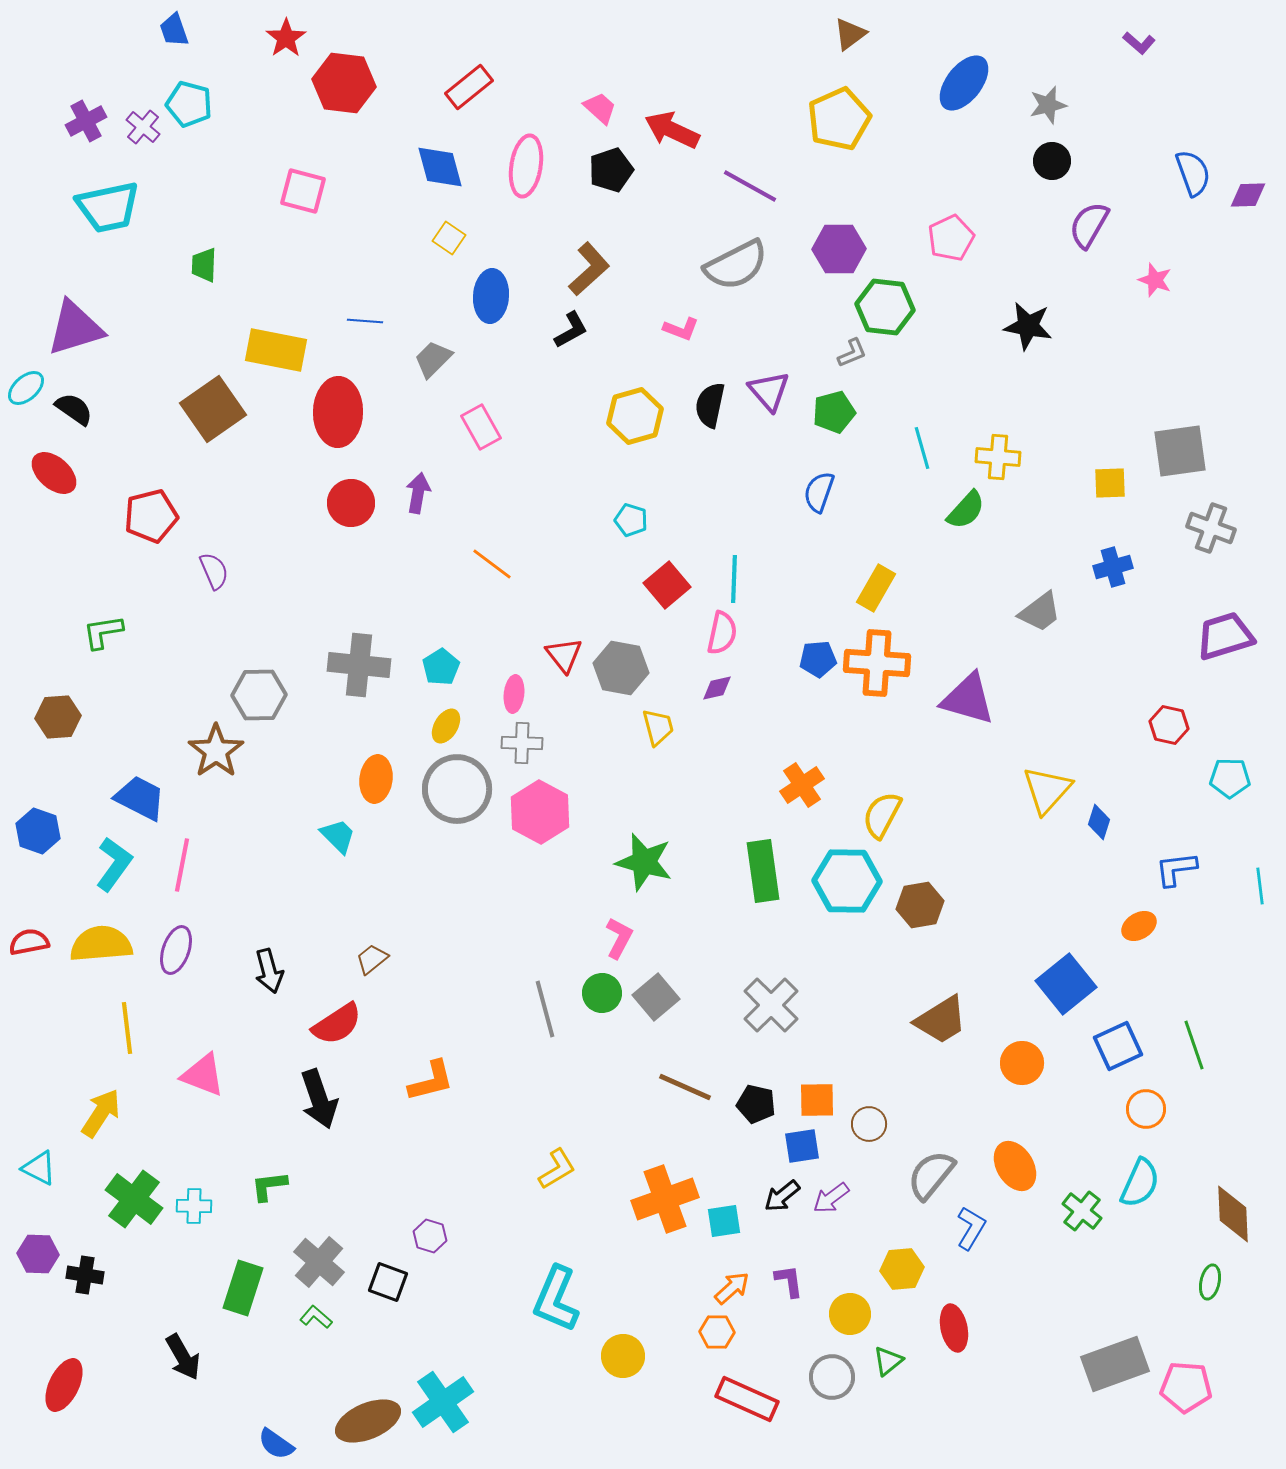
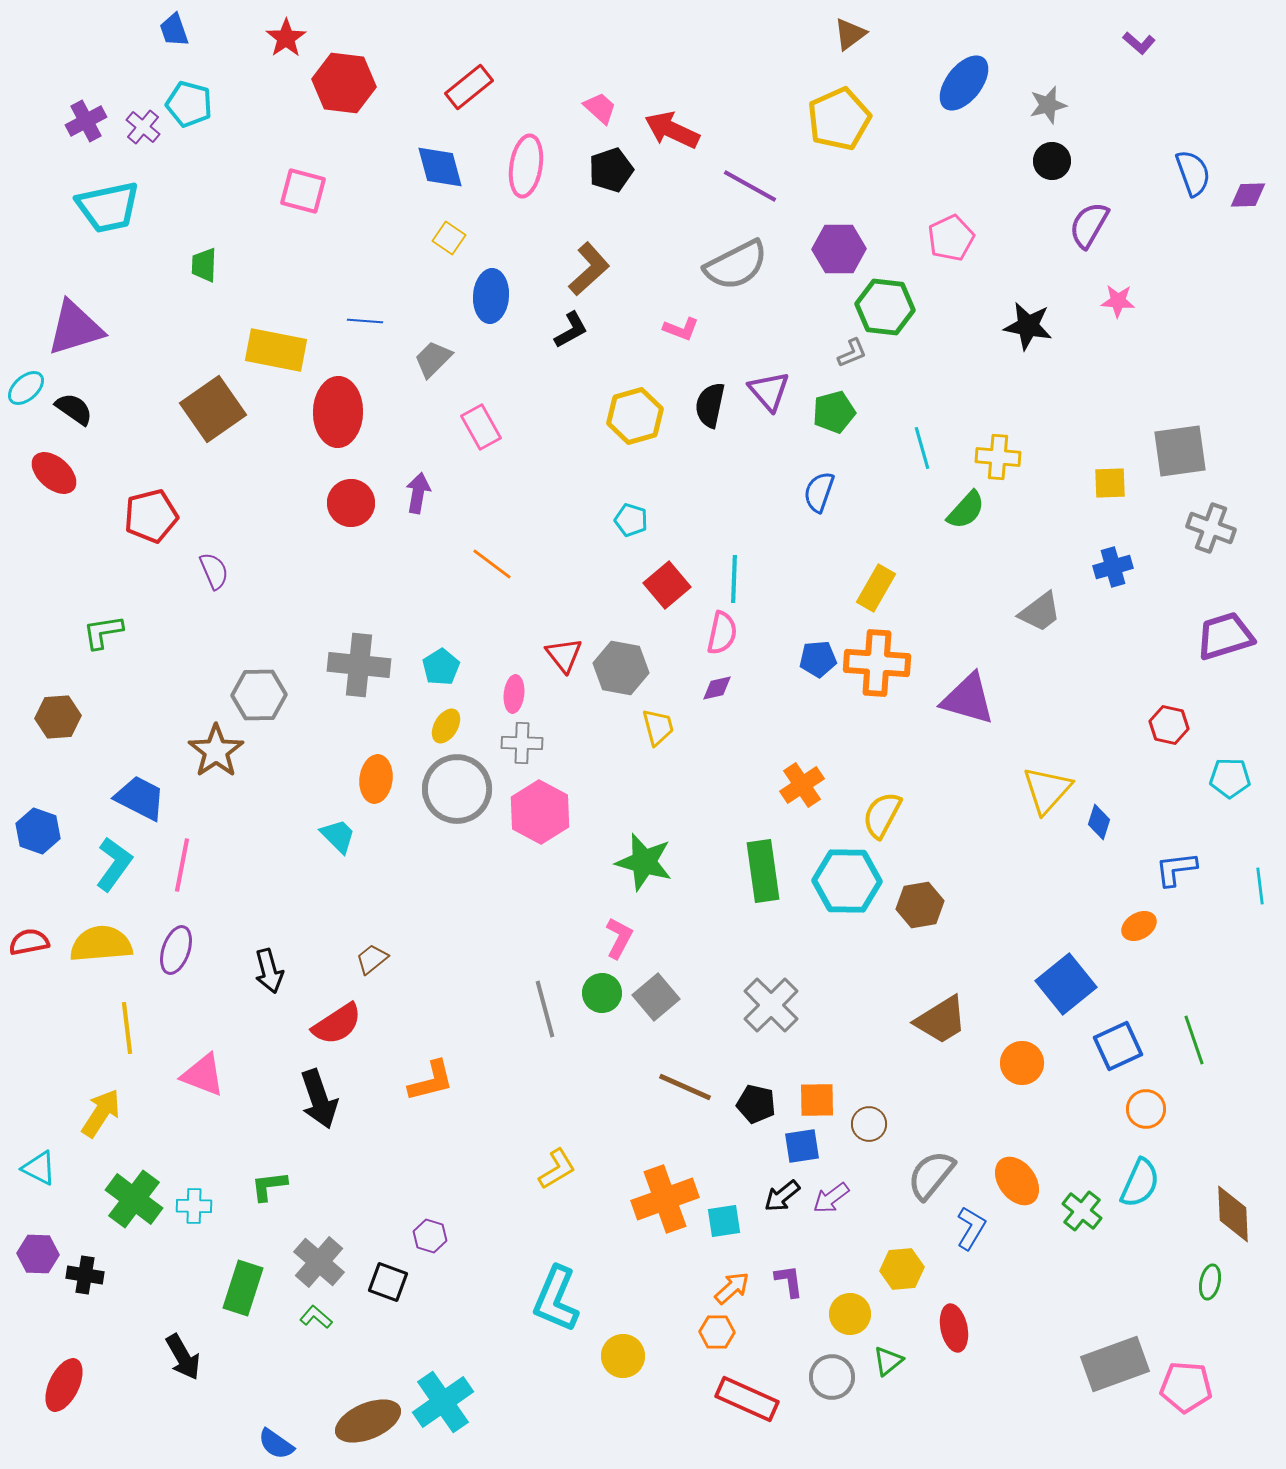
pink star at (1155, 280): moved 37 px left, 21 px down; rotated 16 degrees counterclockwise
green line at (1194, 1045): moved 5 px up
orange ellipse at (1015, 1166): moved 2 px right, 15 px down; rotated 6 degrees counterclockwise
